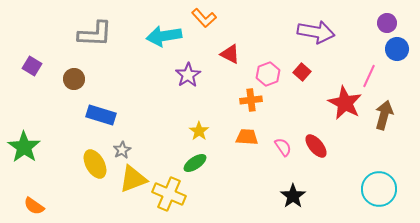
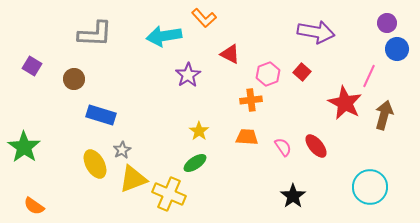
cyan circle: moved 9 px left, 2 px up
